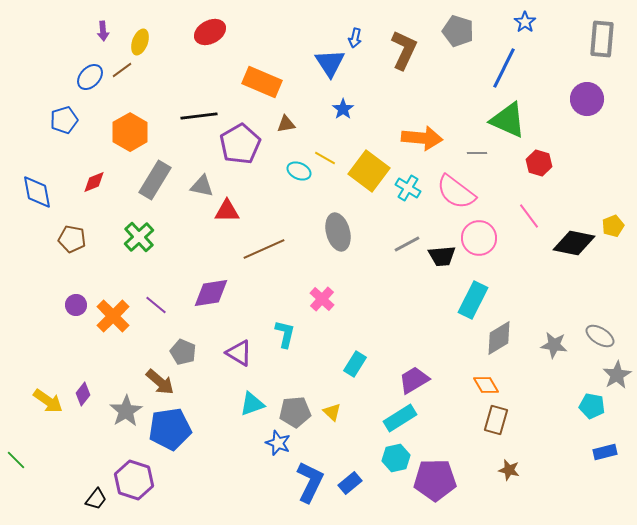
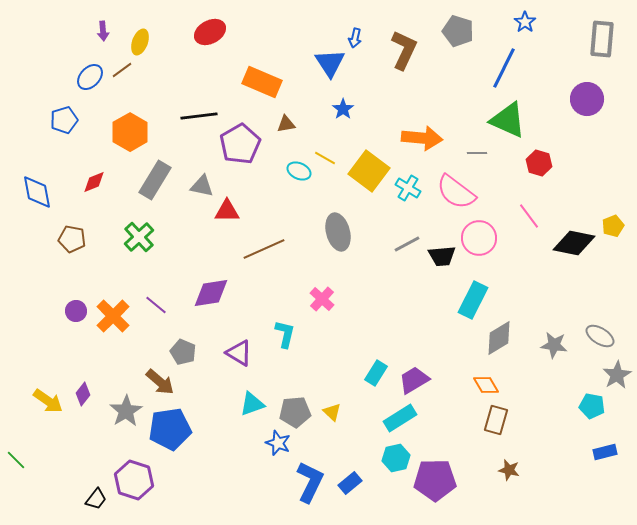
purple circle at (76, 305): moved 6 px down
cyan rectangle at (355, 364): moved 21 px right, 9 px down
